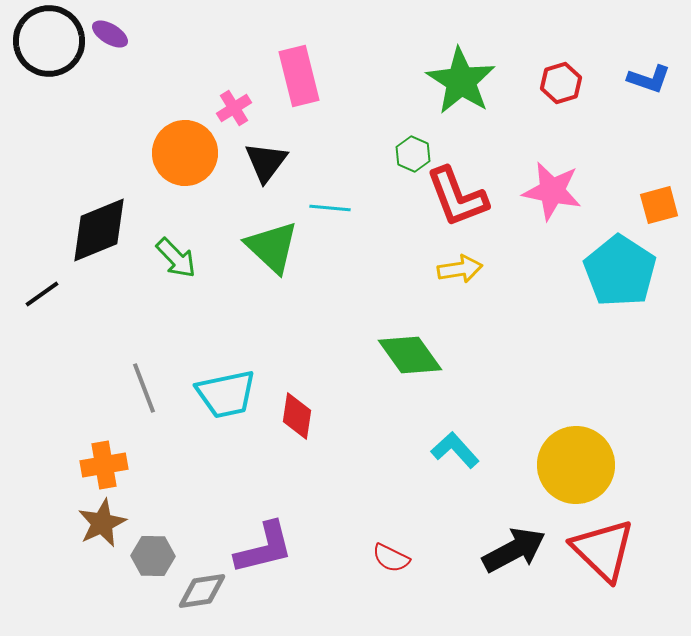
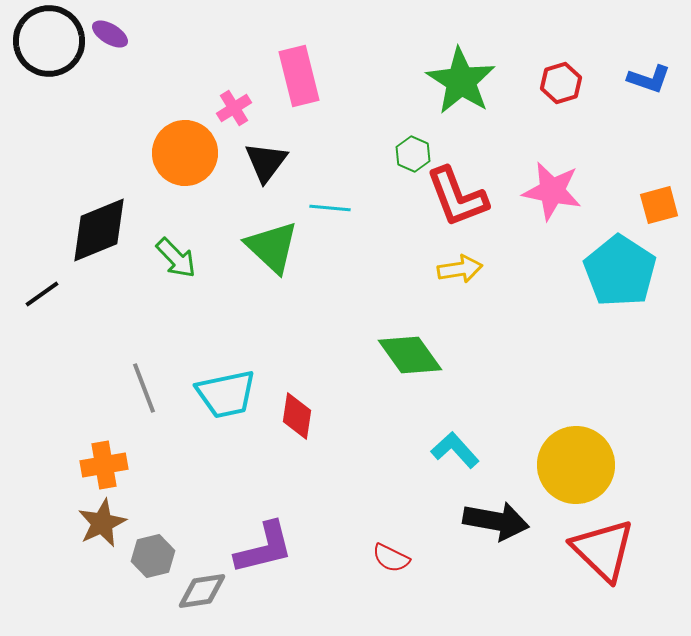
black arrow: moved 18 px left, 29 px up; rotated 38 degrees clockwise
gray hexagon: rotated 15 degrees counterclockwise
